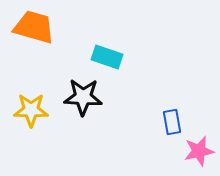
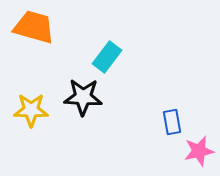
cyan rectangle: rotated 72 degrees counterclockwise
